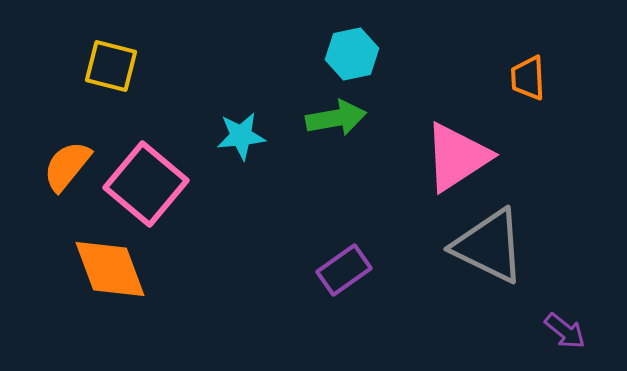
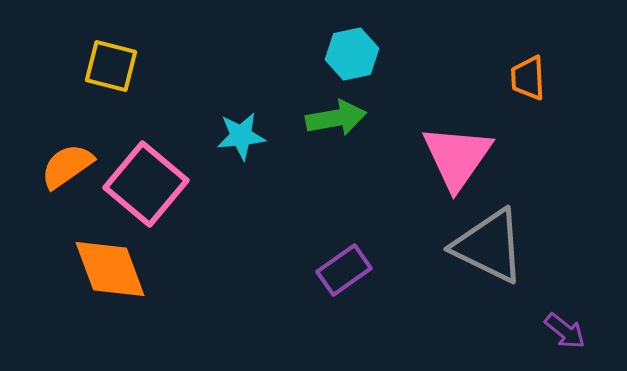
pink triangle: rotated 22 degrees counterclockwise
orange semicircle: rotated 16 degrees clockwise
